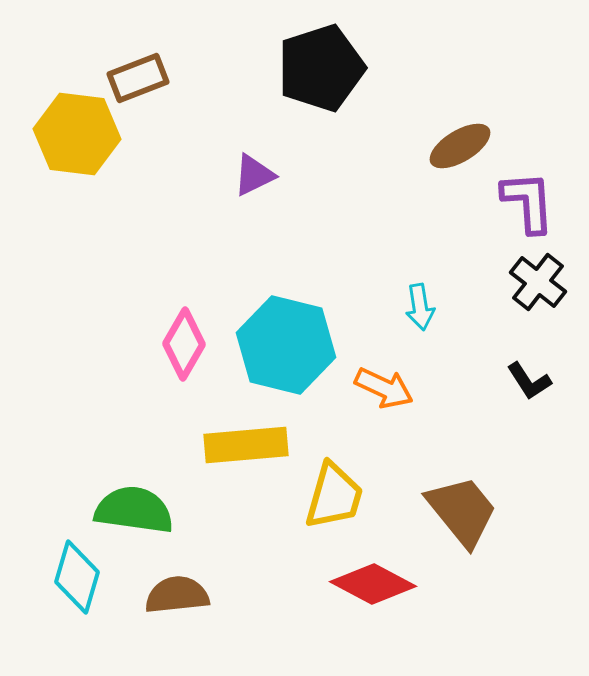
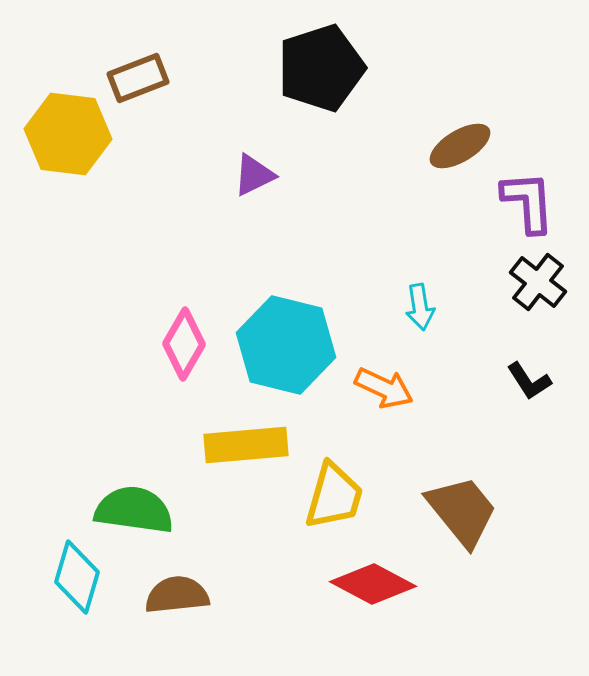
yellow hexagon: moved 9 px left
